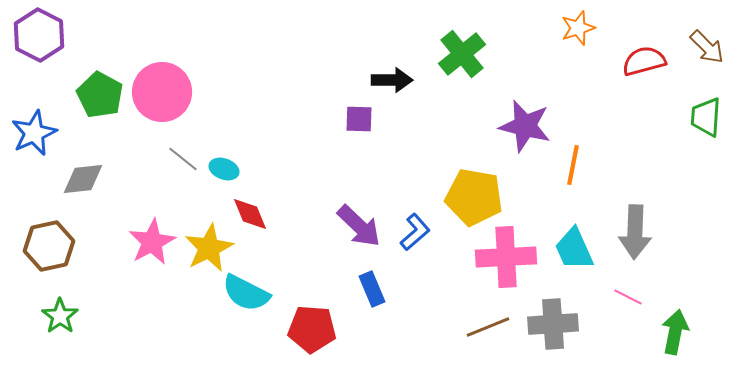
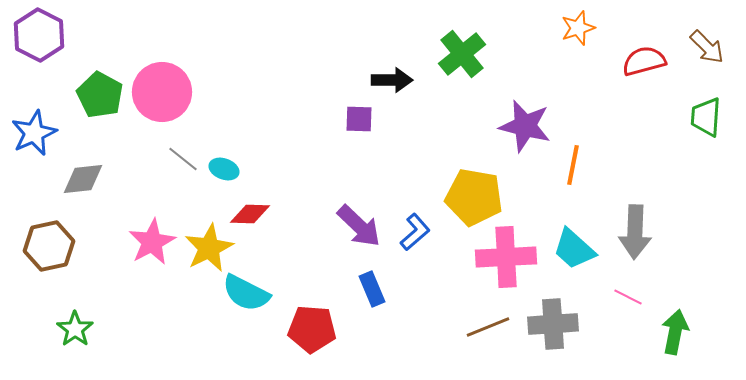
red diamond: rotated 66 degrees counterclockwise
cyan trapezoid: rotated 24 degrees counterclockwise
green star: moved 15 px right, 13 px down
